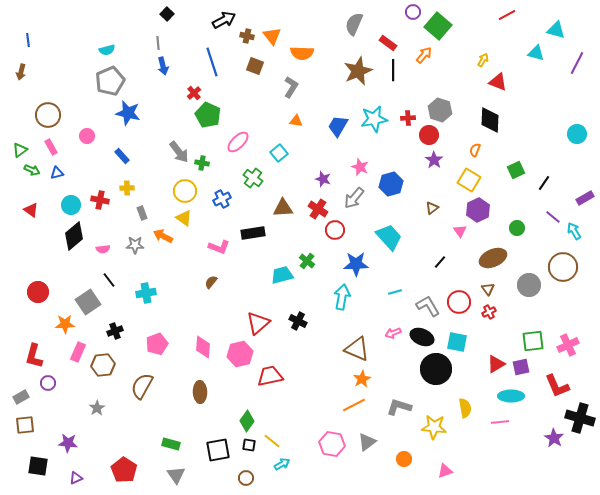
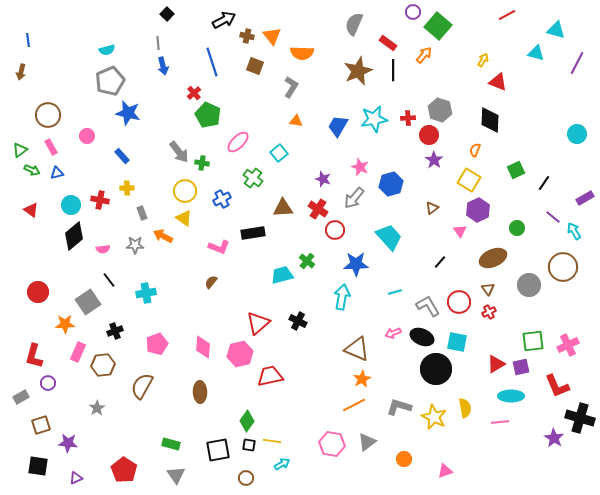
brown square at (25, 425): moved 16 px right; rotated 12 degrees counterclockwise
yellow star at (434, 427): moved 10 px up; rotated 20 degrees clockwise
yellow line at (272, 441): rotated 30 degrees counterclockwise
